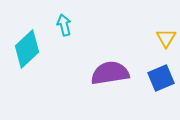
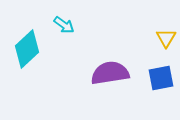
cyan arrow: rotated 140 degrees clockwise
blue square: rotated 12 degrees clockwise
